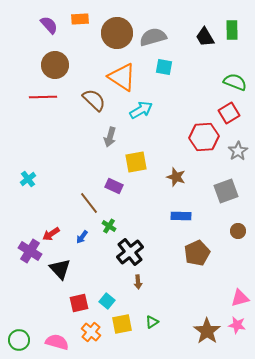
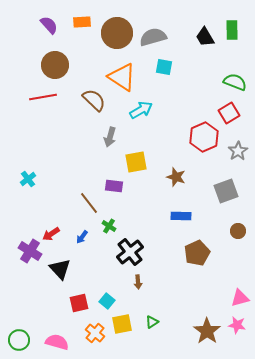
orange rectangle at (80, 19): moved 2 px right, 3 px down
red line at (43, 97): rotated 8 degrees counterclockwise
red hexagon at (204, 137): rotated 20 degrees counterclockwise
purple rectangle at (114, 186): rotated 18 degrees counterclockwise
orange cross at (91, 332): moved 4 px right, 1 px down
